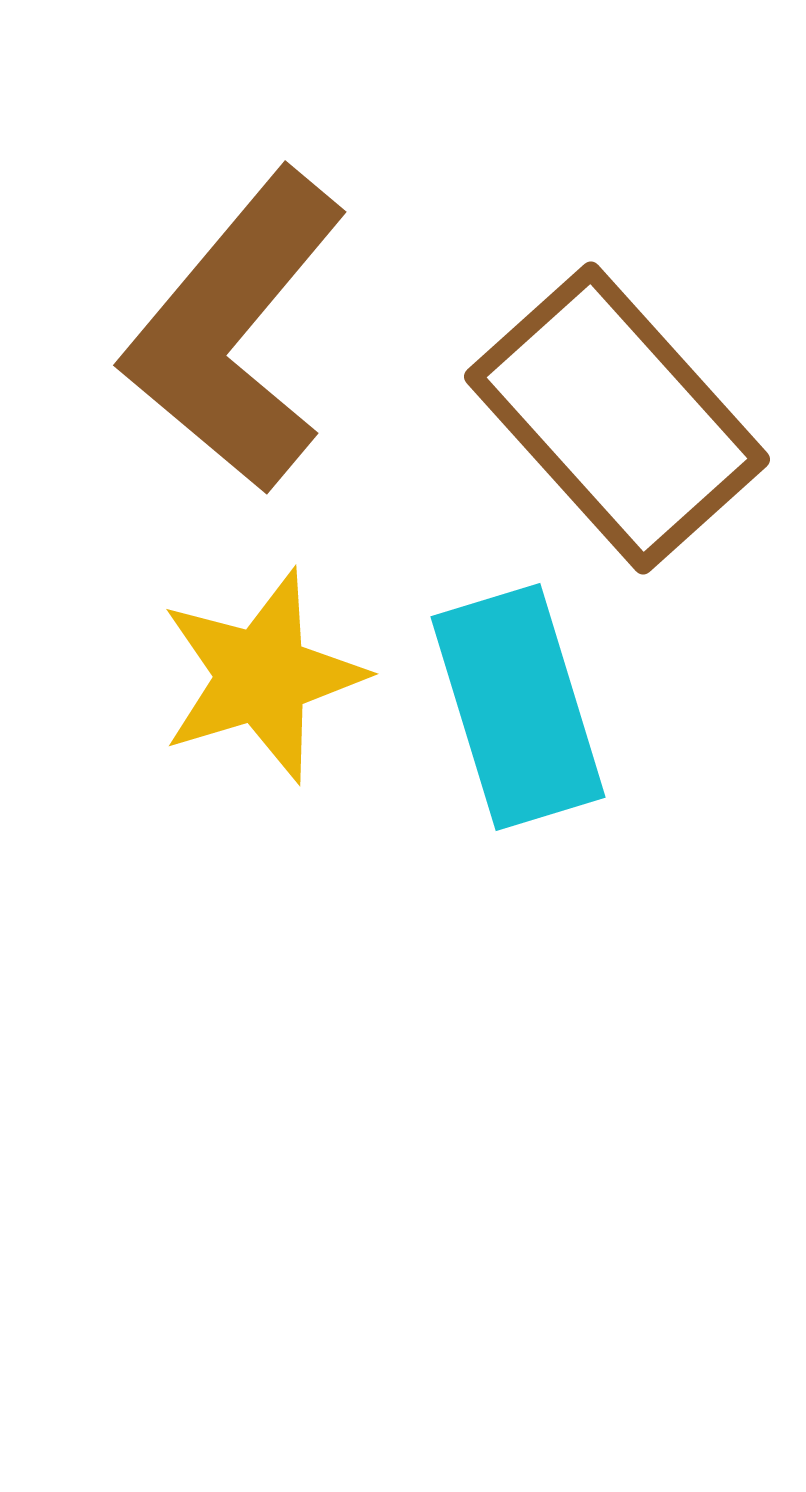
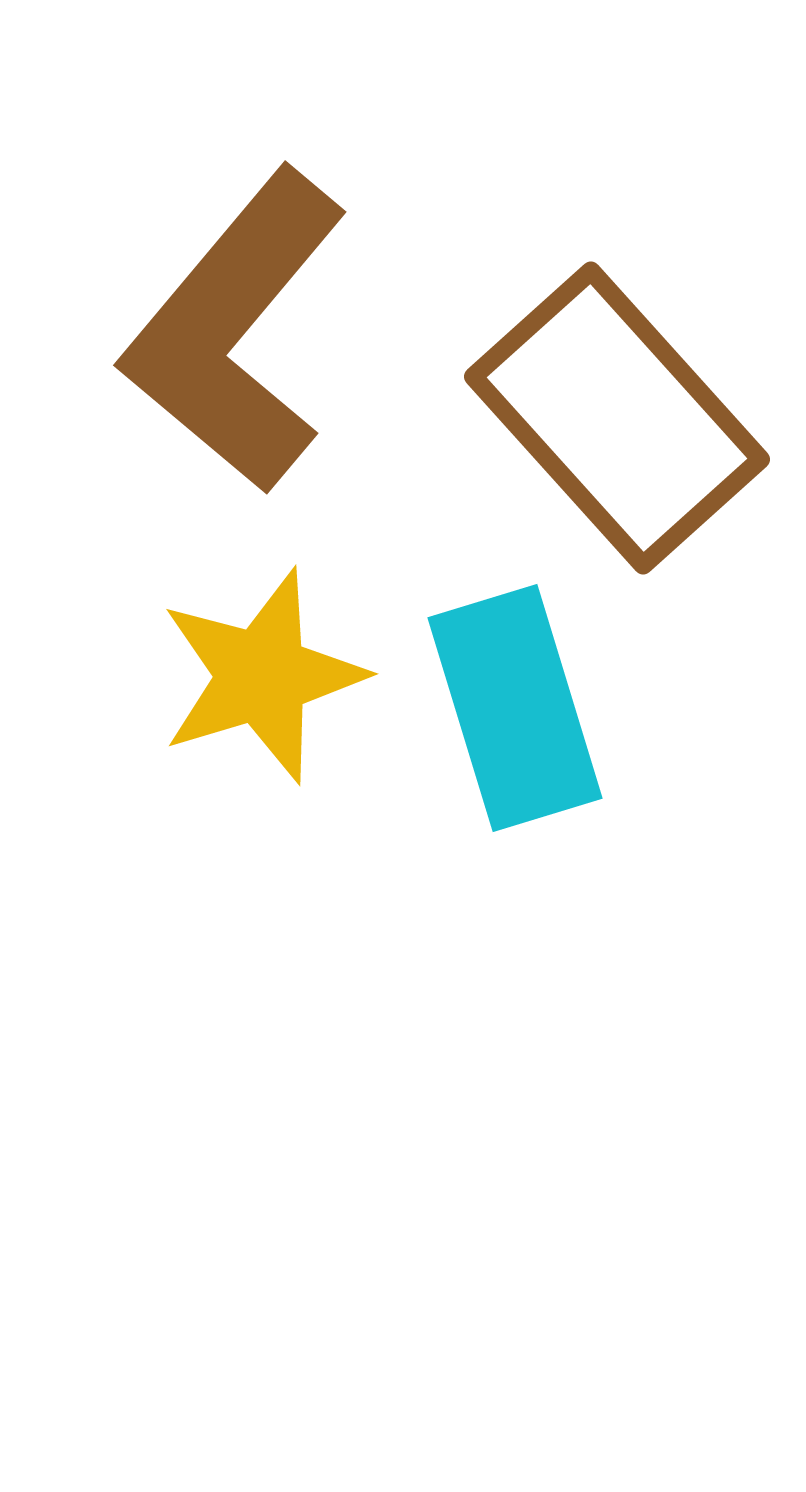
cyan rectangle: moved 3 px left, 1 px down
